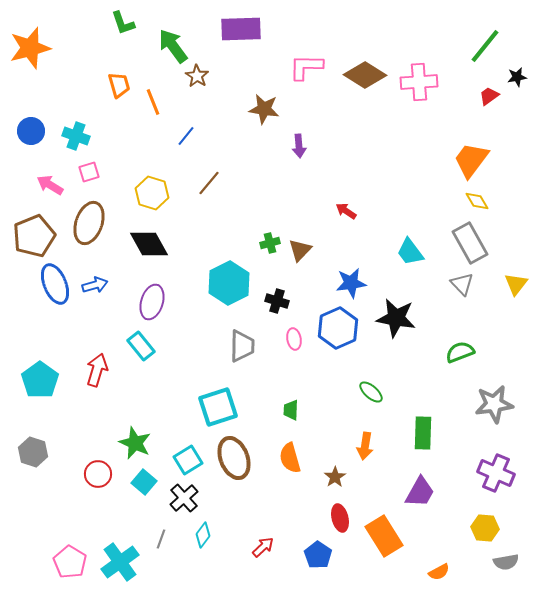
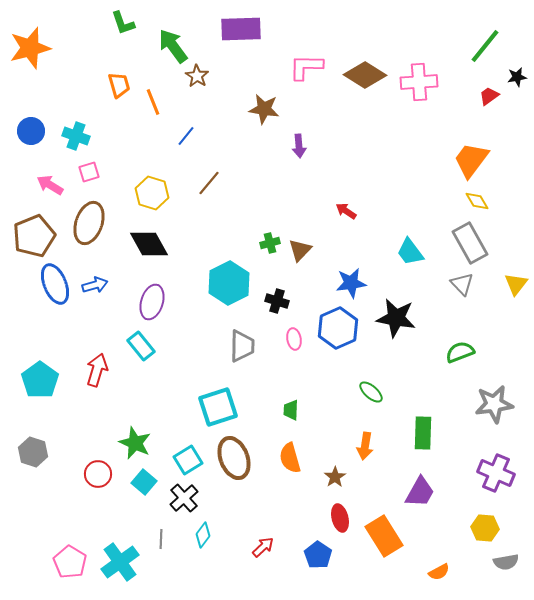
gray line at (161, 539): rotated 18 degrees counterclockwise
